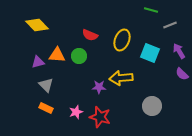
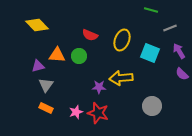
gray line: moved 3 px down
purple triangle: moved 4 px down
gray triangle: rotated 21 degrees clockwise
red star: moved 2 px left, 4 px up
